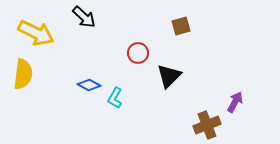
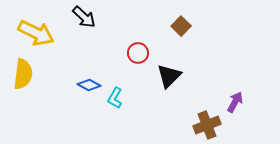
brown square: rotated 30 degrees counterclockwise
